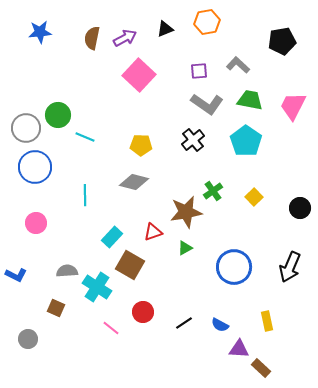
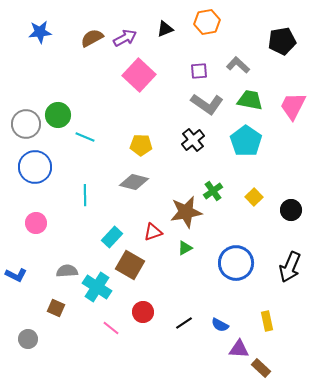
brown semicircle at (92, 38): rotated 50 degrees clockwise
gray circle at (26, 128): moved 4 px up
black circle at (300, 208): moved 9 px left, 2 px down
blue circle at (234, 267): moved 2 px right, 4 px up
